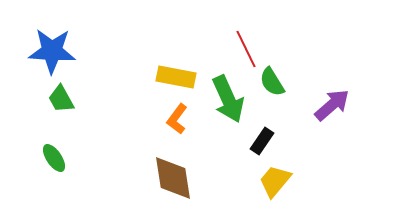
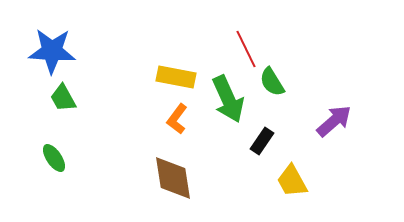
green trapezoid: moved 2 px right, 1 px up
purple arrow: moved 2 px right, 16 px down
yellow trapezoid: moved 17 px right; rotated 69 degrees counterclockwise
